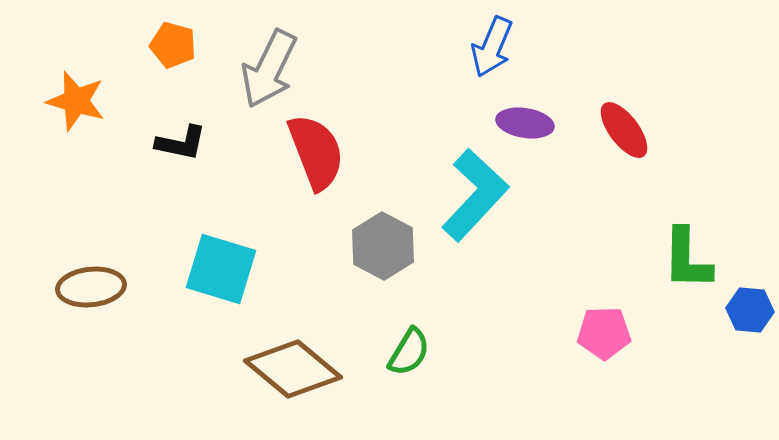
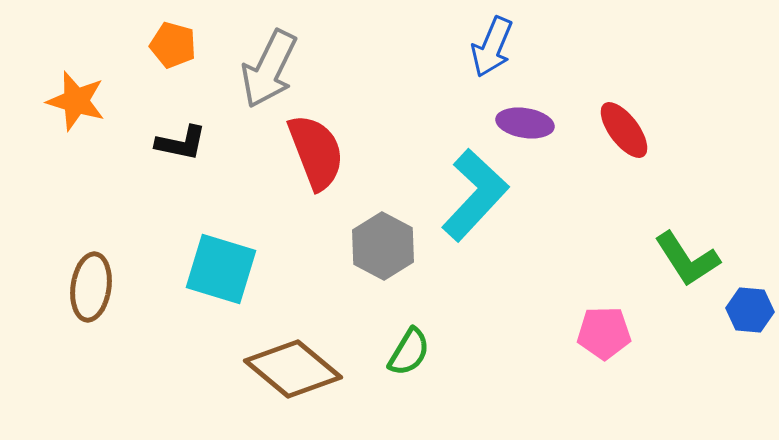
green L-shape: rotated 34 degrees counterclockwise
brown ellipse: rotated 76 degrees counterclockwise
